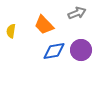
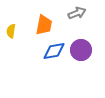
orange trapezoid: rotated 125 degrees counterclockwise
